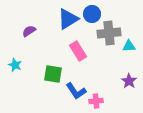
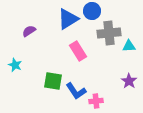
blue circle: moved 3 px up
green square: moved 7 px down
